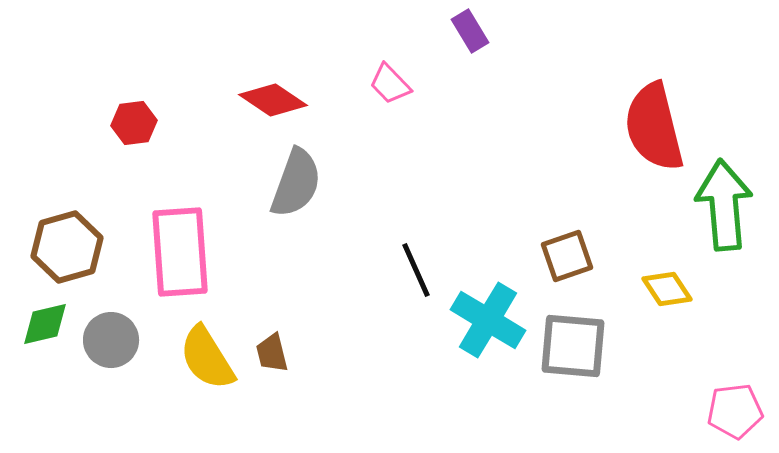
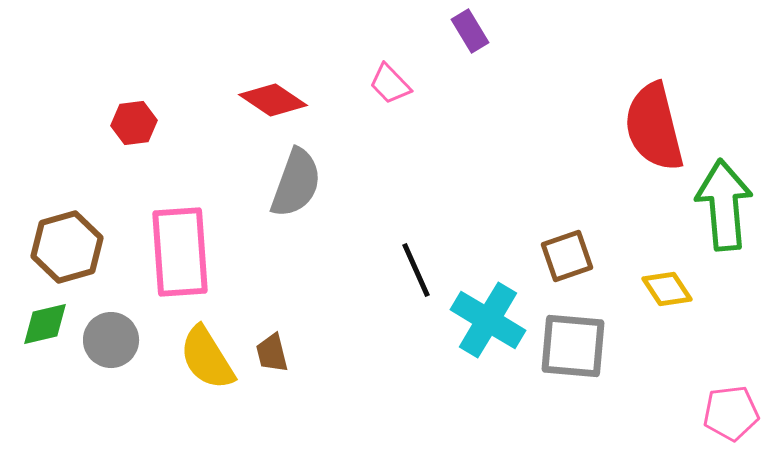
pink pentagon: moved 4 px left, 2 px down
